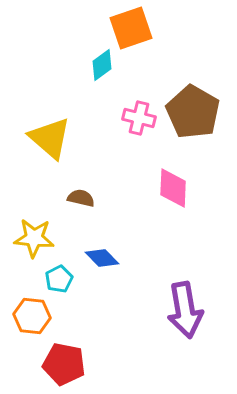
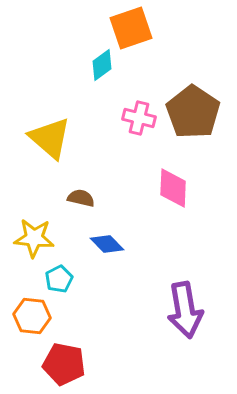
brown pentagon: rotated 4 degrees clockwise
blue diamond: moved 5 px right, 14 px up
